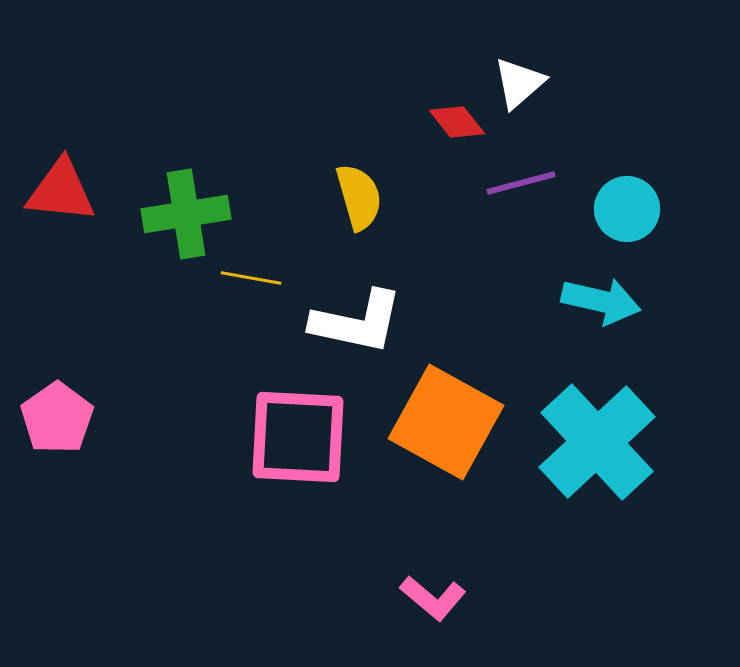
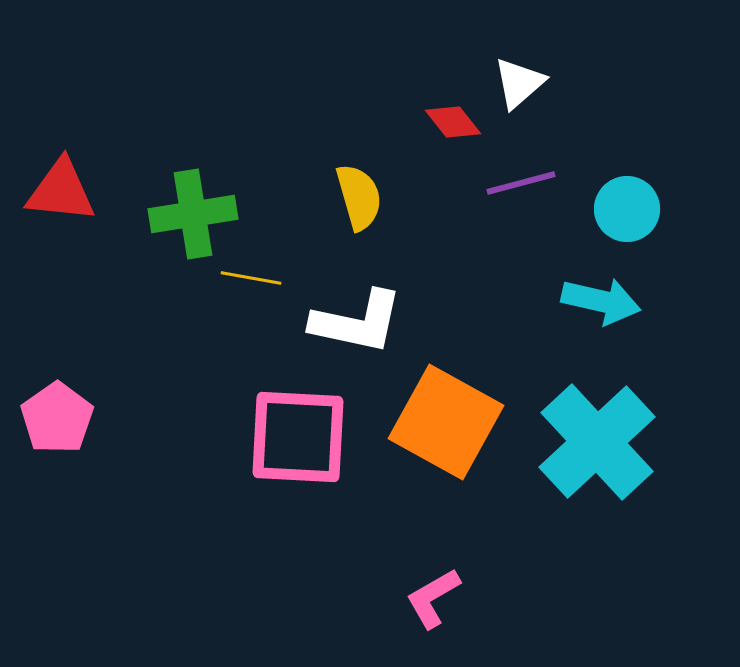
red diamond: moved 4 px left
green cross: moved 7 px right
pink L-shape: rotated 110 degrees clockwise
